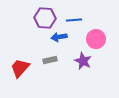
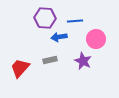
blue line: moved 1 px right, 1 px down
